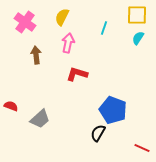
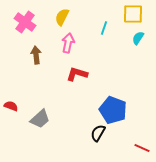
yellow square: moved 4 px left, 1 px up
